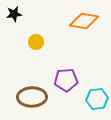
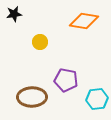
yellow circle: moved 4 px right
purple pentagon: rotated 15 degrees clockwise
